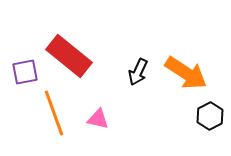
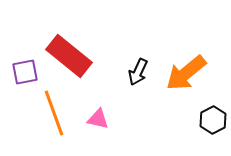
orange arrow: rotated 108 degrees clockwise
black hexagon: moved 3 px right, 4 px down
